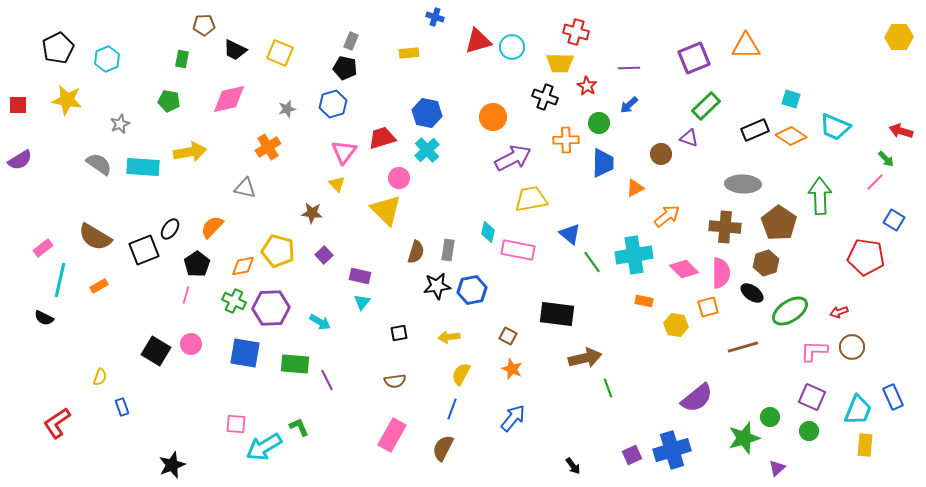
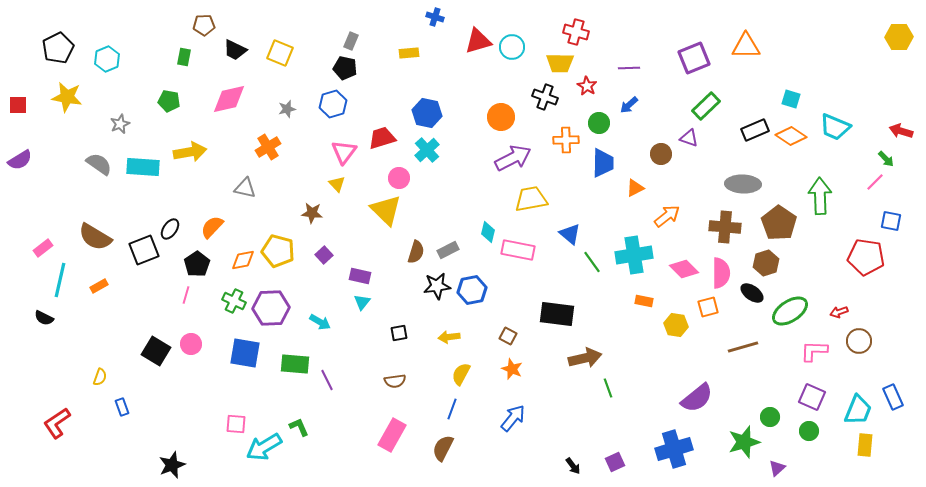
green rectangle at (182, 59): moved 2 px right, 2 px up
yellow star at (67, 100): moved 3 px up
orange circle at (493, 117): moved 8 px right
blue square at (894, 220): moved 3 px left, 1 px down; rotated 20 degrees counterclockwise
gray rectangle at (448, 250): rotated 55 degrees clockwise
orange diamond at (243, 266): moved 6 px up
brown circle at (852, 347): moved 7 px right, 6 px up
green star at (744, 438): moved 4 px down
blue cross at (672, 450): moved 2 px right, 1 px up
purple square at (632, 455): moved 17 px left, 7 px down
